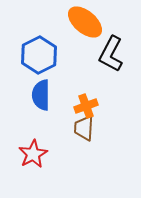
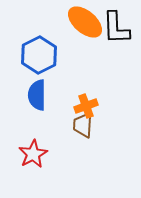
black L-shape: moved 5 px right, 26 px up; rotated 30 degrees counterclockwise
blue semicircle: moved 4 px left
brown trapezoid: moved 1 px left, 3 px up
